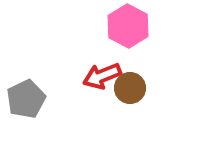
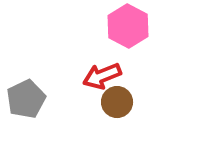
brown circle: moved 13 px left, 14 px down
